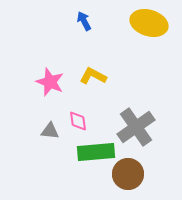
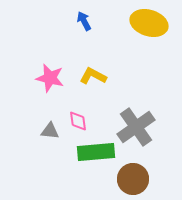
pink star: moved 4 px up; rotated 8 degrees counterclockwise
brown circle: moved 5 px right, 5 px down
